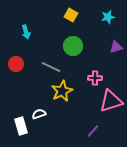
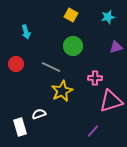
white rectangle: moved 1 px left, 1 px down
